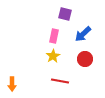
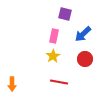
red line: moved 1 px left, 1 px down
